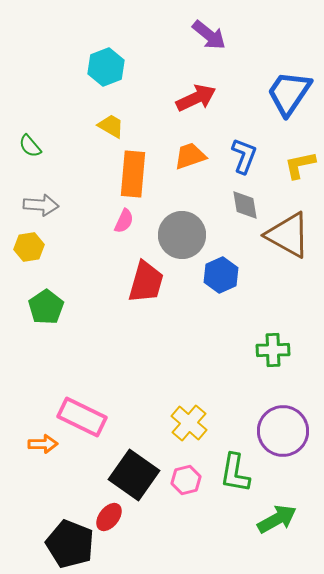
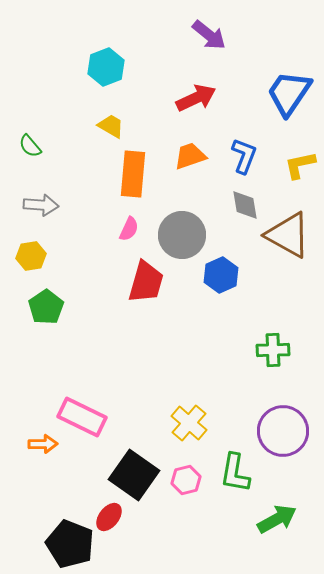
pink semicircle: moved 5 px right, 8 px down
yellow hexagon: moved 2 px right, 9 px down
